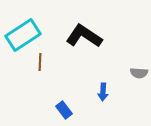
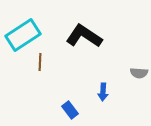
blue rectangle: moved 6 px right
